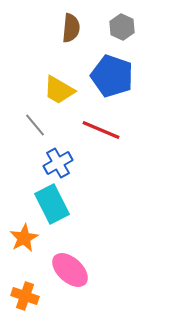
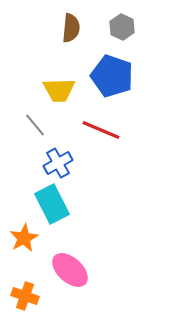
yellow trapezoid: rotated 32 degrees counterclockwise
